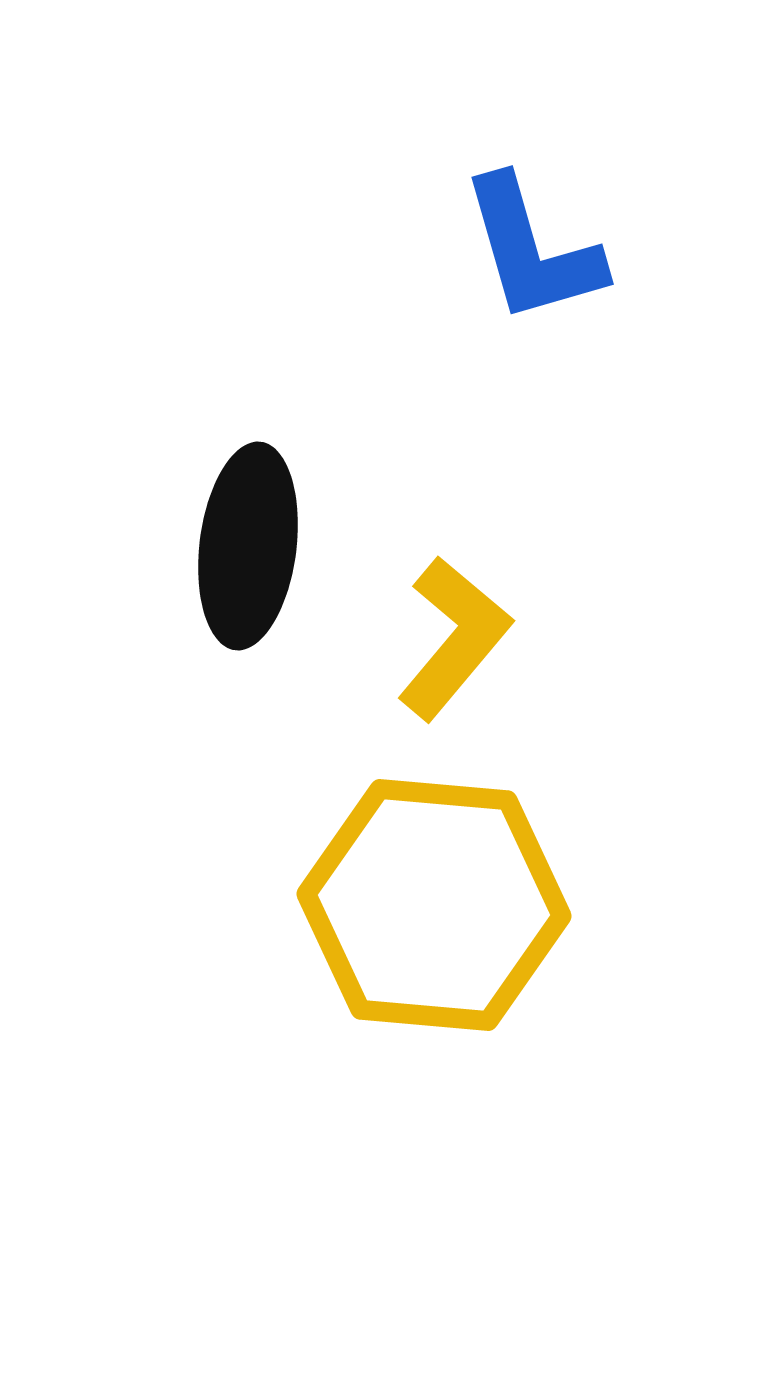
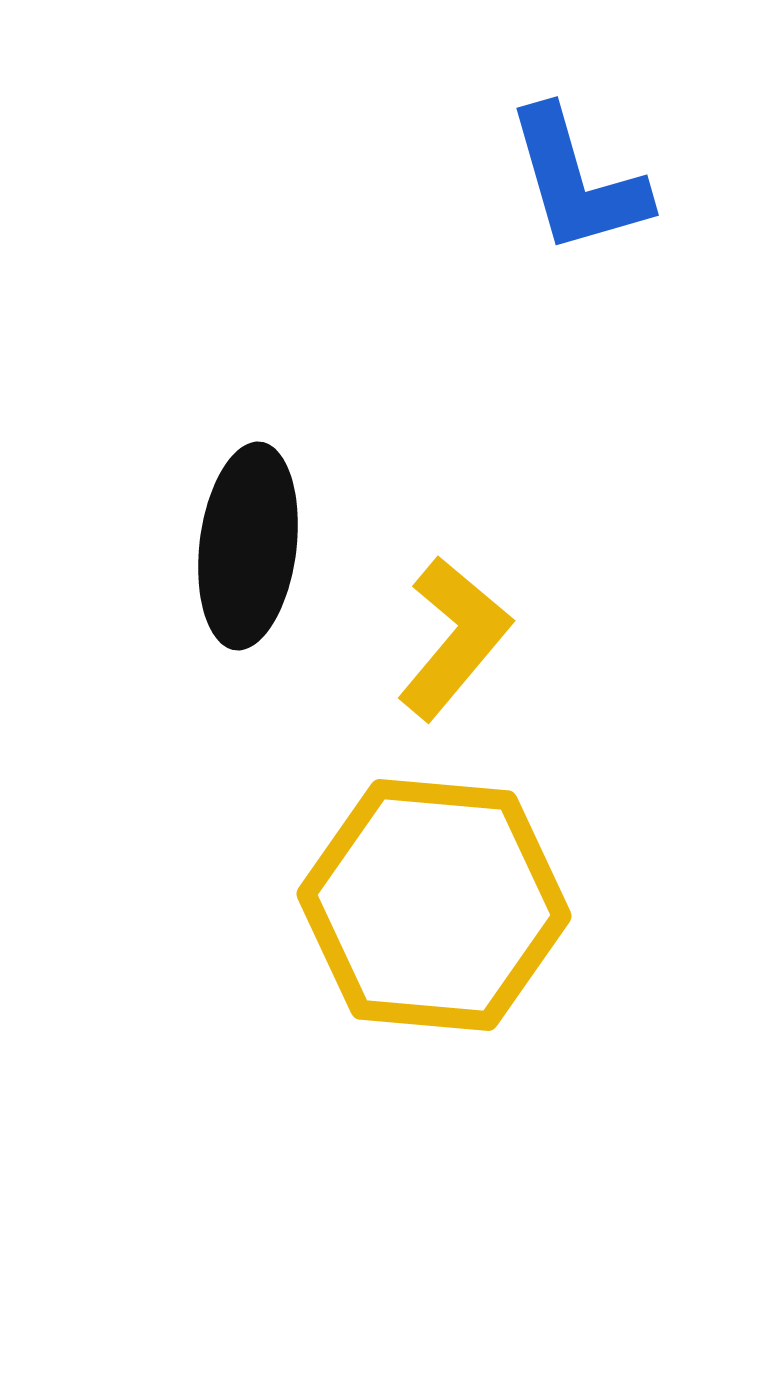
blue L-shape: moved 45 px right, 69 px up
